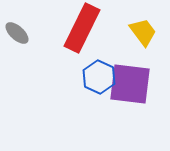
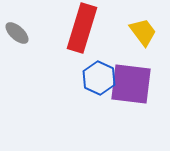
red rectangle: rotated 9 degrees counterclockwise
blue hexagon: moved 1 px down
purple square: moved 1 px right
